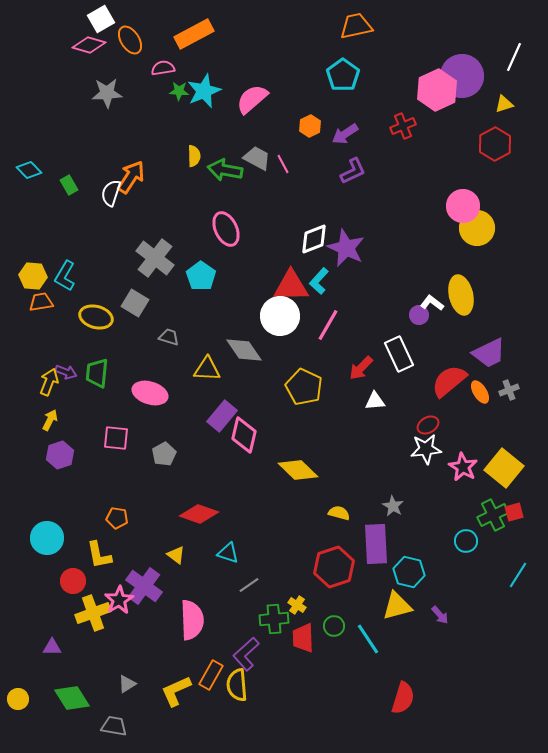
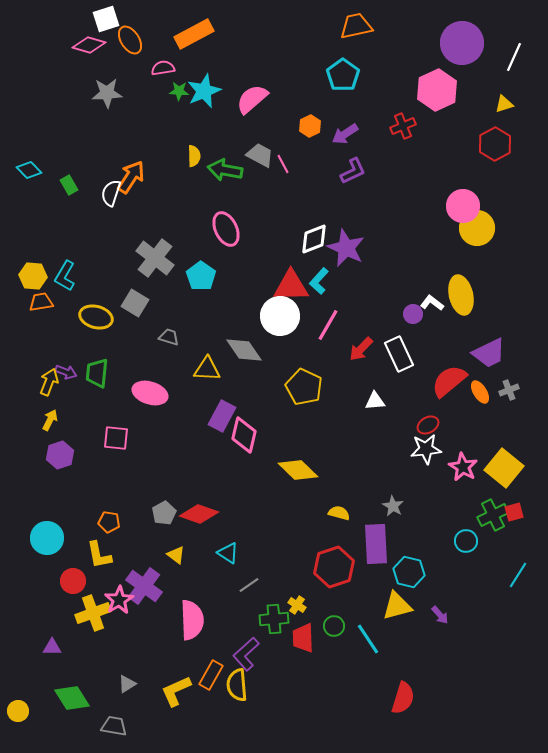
white square at (101, 19): moved 5 px right; rotated 12 degrees clockwise
purple circle at (462, 76): moved 33 px up
gray trapezoid at (257, 158): moved 3 px right, 3 px up
purple circle at (419, 315): moved 6 px left, 1 px up
red arrow at (361, 368): moved 19 px up
purple rectangle at (222, 416): rotated 12 degrees counterclockwise
gray pentagon at (164, 454): moved 59 px down
orange pentagon at (117, 518): moved 8 px left, 4 px down
cyan triangle at (228, 553): rotated 15 degrees clockwise
yellow circle at (18, 699): moved 12 px down
